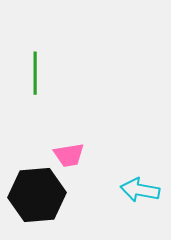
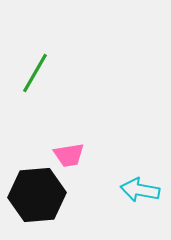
green line: rotated 30 degrees clockwise
